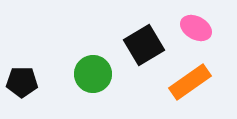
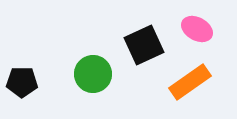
pink ellipse: moved 1 px right, 1 px down
black square: rotated 6 degrees clockwise
